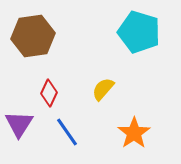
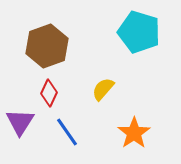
brown hexagon: moved 14 px right, 10 px down; rotated 12 degrees counterclockwise
purple triangle: moved 1 px right, 2 px up
